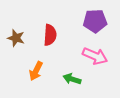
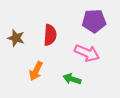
purple pentagon: moved 1 px left
pink arrow: moved 8 px left, 3 px up
